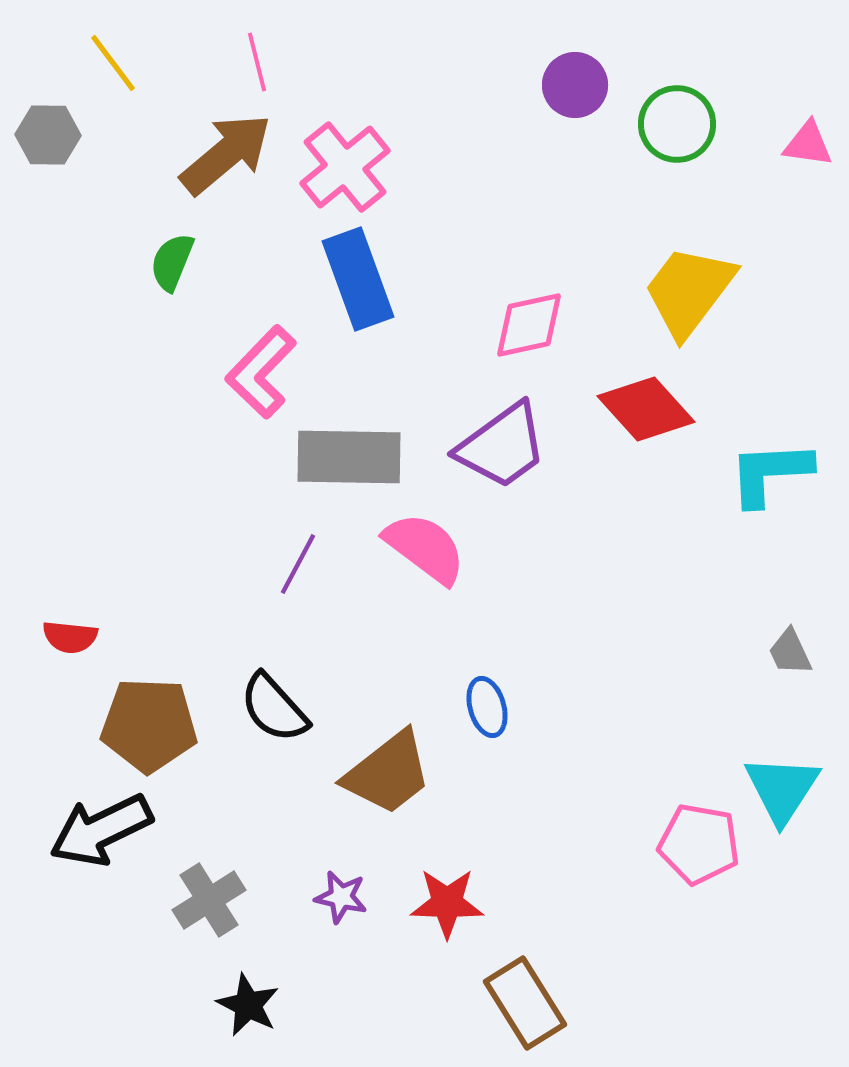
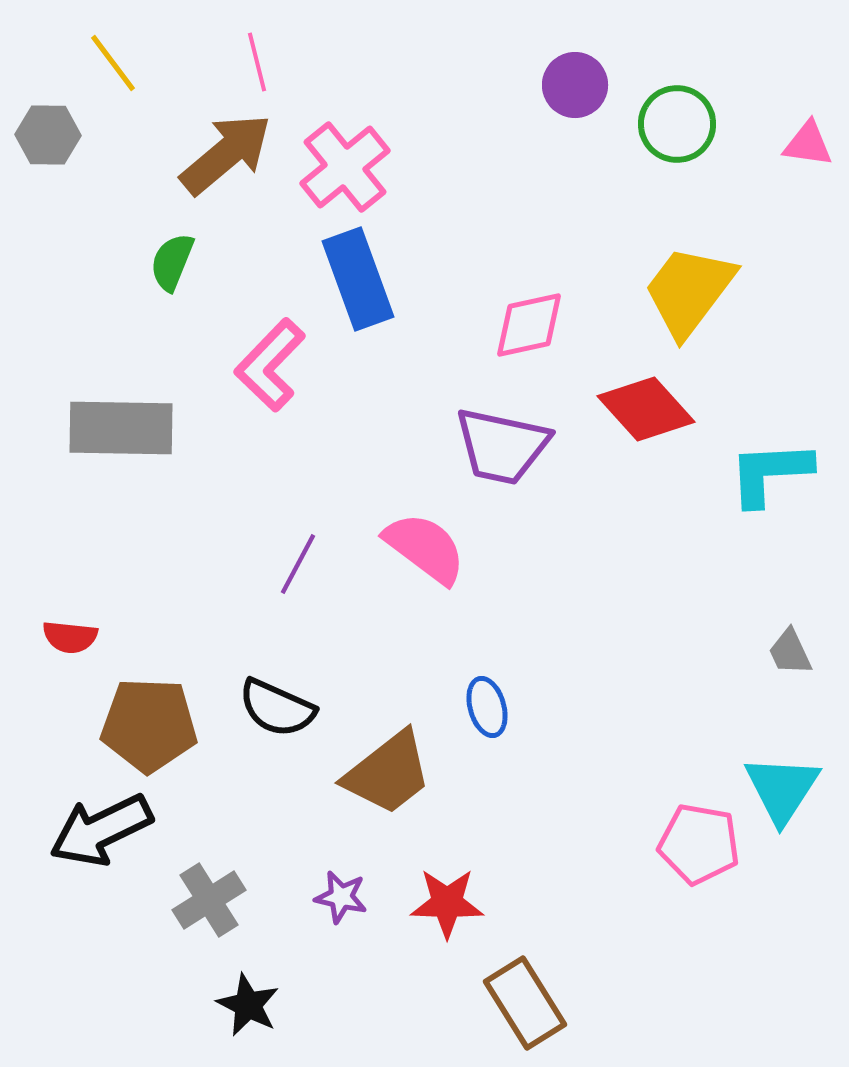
pink L-shape: moved 9 px right, 7 px up
purple trapezoid: rotated 48 degrees clockwise
gray rectangle: moved 228 px left, 29 px up
black semicircle: moved 3 px right; rotated 24 degrees counterclockwise
